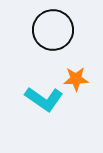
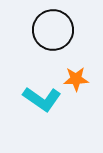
cyan L-shape: moved 2 px left
